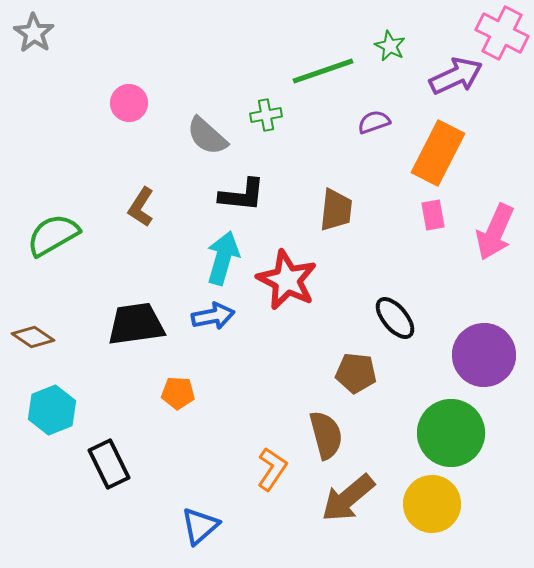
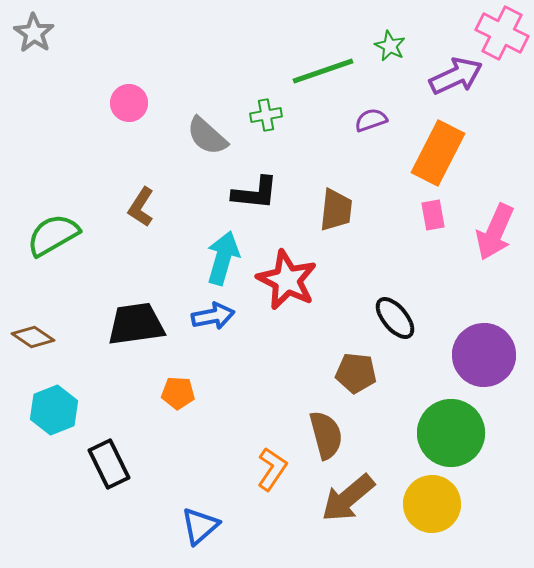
purple semicircle: moved 3 px left, 2 px up
black L-shape: moved 13 px right, 2 px up
cyan hexagon: moved 2 px right
